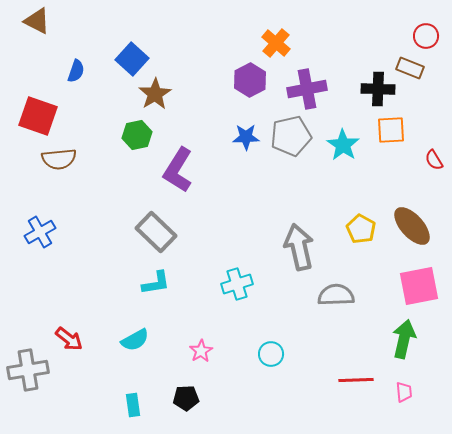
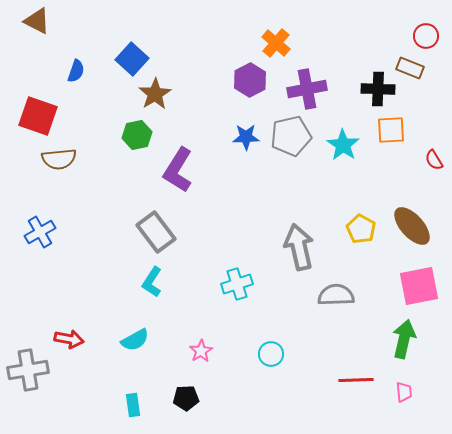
gray rectangle: rotated 9 degrees clockwise
cyan L-shape: moved 4 px left, 1 px up; rotated 132 degrees clockwise
red arrow: rotated 28 degrees counterclockwise
